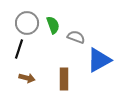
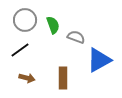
gray circle: moved 2 px left, 3 px up
black line: moved 1 px right, 1 px down; rotated 36 degrees clockwise
brown rectangle: moved 1 px left, 1 px up
